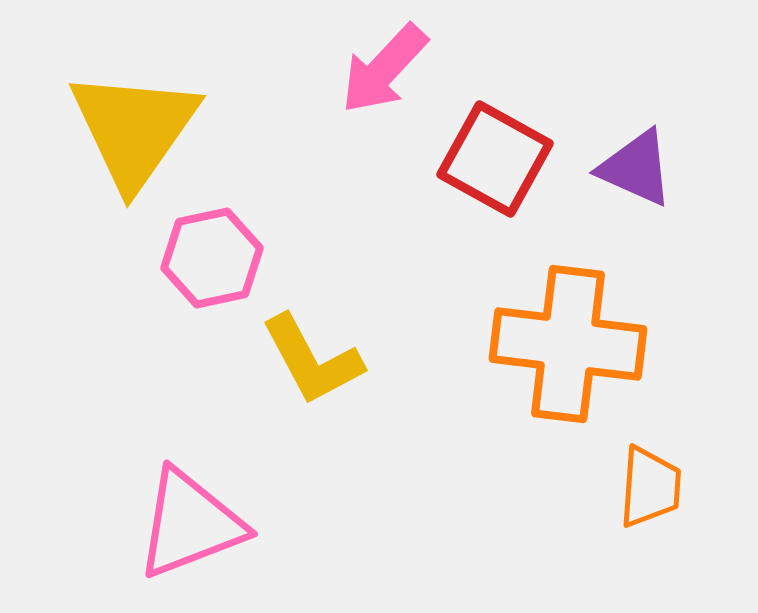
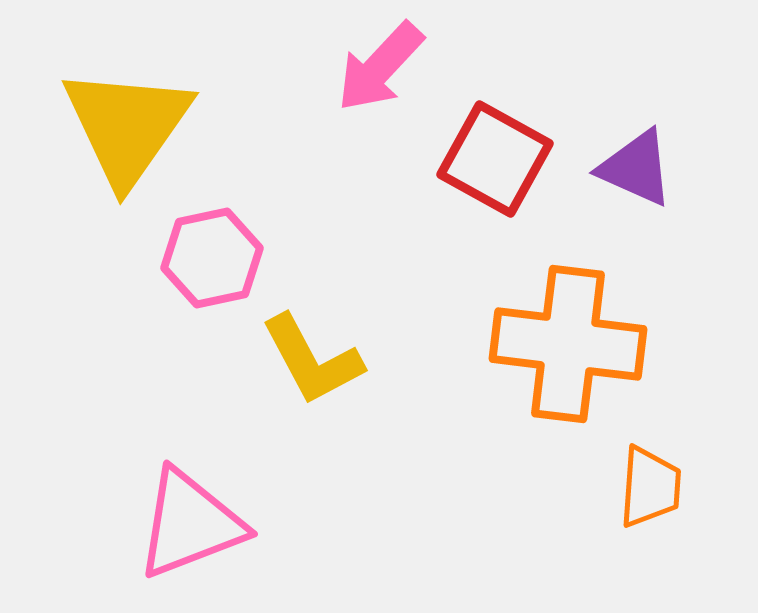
pink arrow: moved 4 px left, 2 px up
yellow triangle: moved 7 px left, 3 px up
